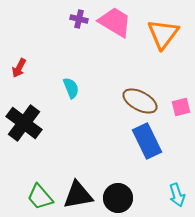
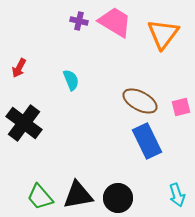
purple cross: moved 2 px down
cyan semicircle: moved 8 px up
